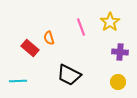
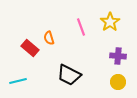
purple cross: moved 2 px left, 4 px down
cyan line: rotated 12 degrees counterclockwise
